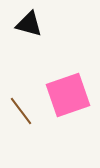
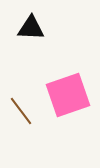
black triangle: moved 2 px right, 4 px down; rotated 12 degrees counterclockwise
